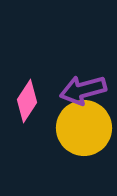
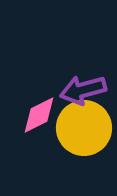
pink diamond: moved 12 px right, 14 px down; rotated 30 degrees clockwise
